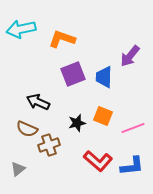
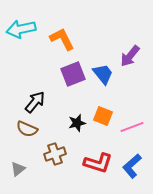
orange L-shape: rotated 44 degrees clockwise
blue trapezoid: moved 1 px left, 3 px up; rotated 140 degrees clockwise
black arrow: moved 3 px left; rotated 105 degrees clockwise
pink line: moved 1 px left, 1 px up
brown cross: moved 6 px right, 9 px down
red L-shape: moved 2 px down; rotated 24 degrees counterclockwise
blue L-shape: rotated 145 degrees clockwise
